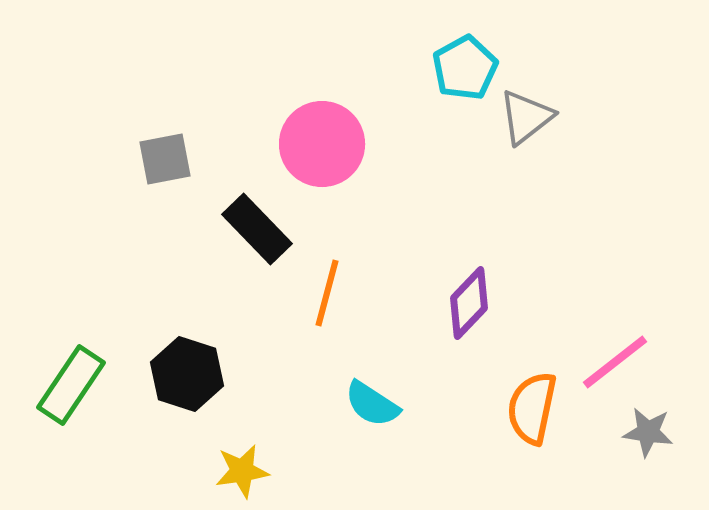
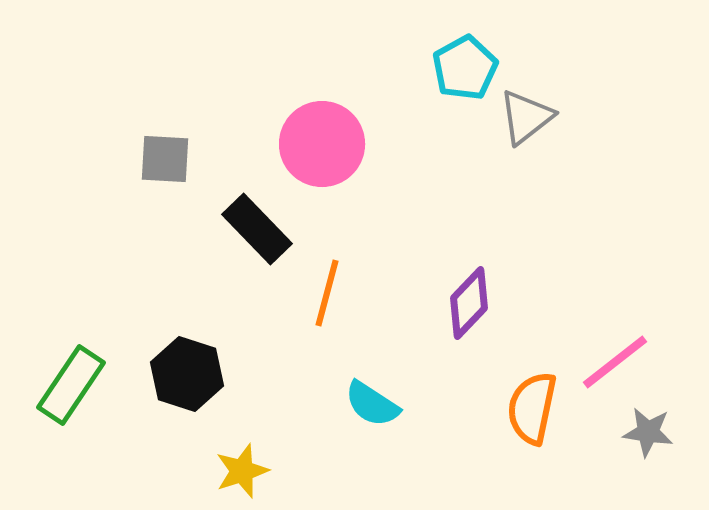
gray square: rotated 14 degrees clockwise
yellow star: rotated 10 degrees counterclockwise
